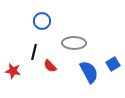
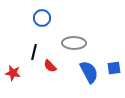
blue circle: moved 3 px up
blue square: moved 1 px right, 4 px down; rotated 24 degrees clockwise
red star: moved 2 px down
